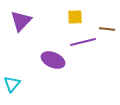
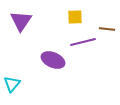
purple triangle: rotated 10 degrees counterclockwise
